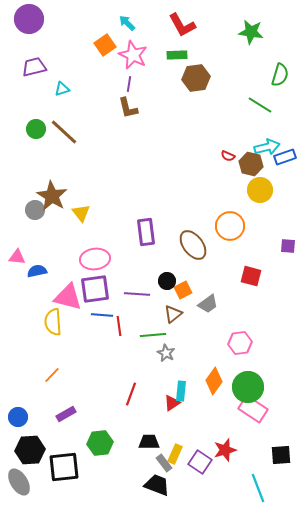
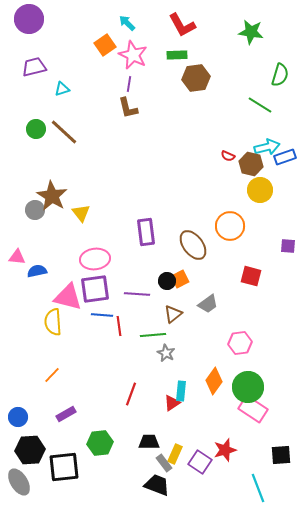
orange square at (183, 290): moved 3 px left, 11 px up
